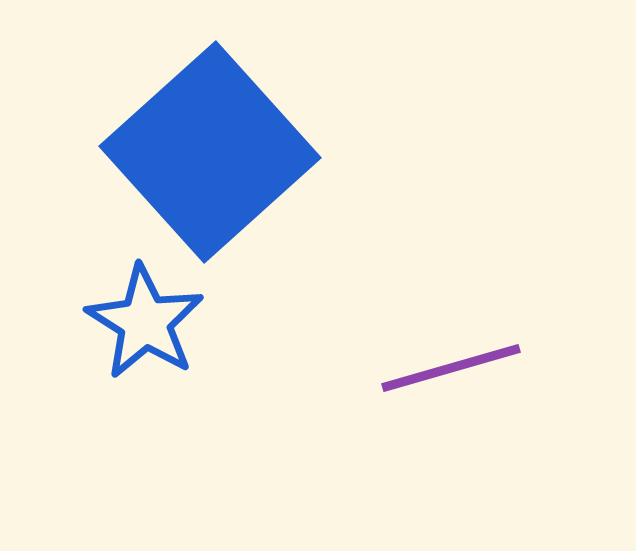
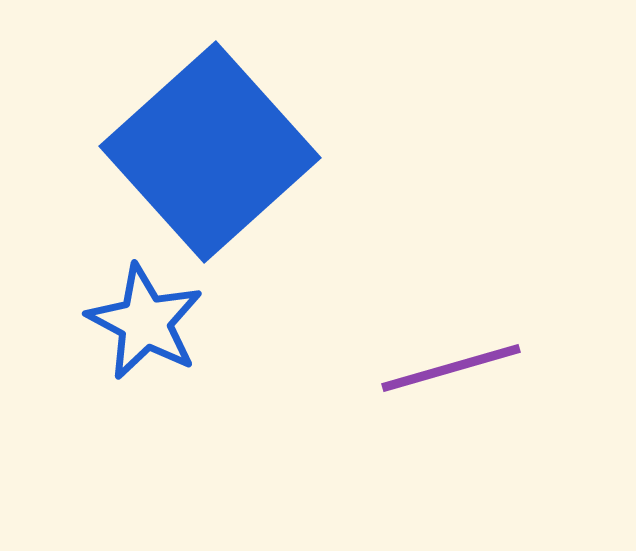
blue star: rotated 4 degrees counterclockwise
